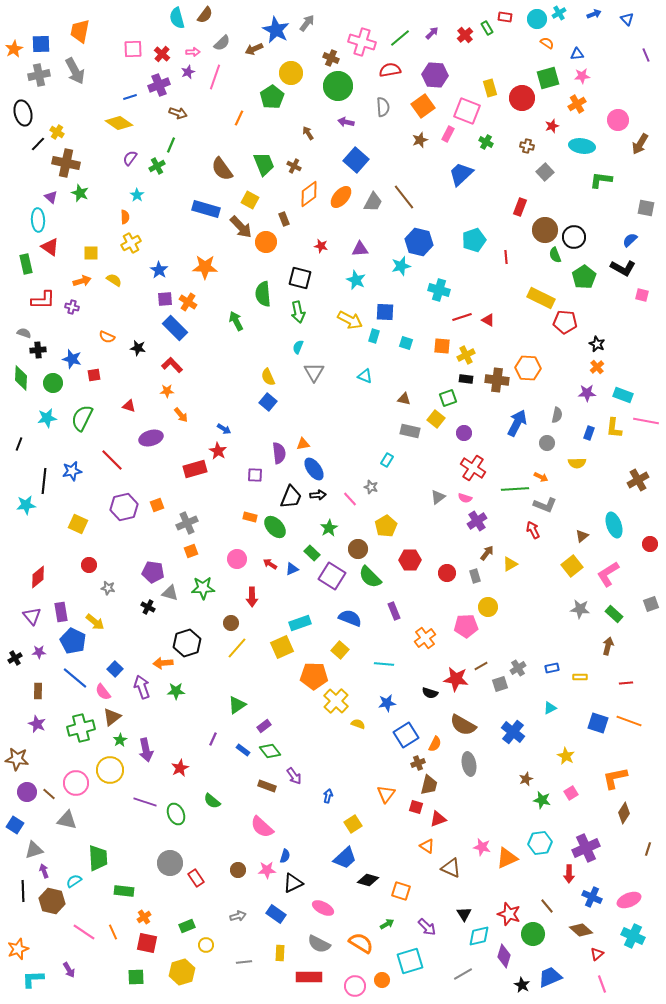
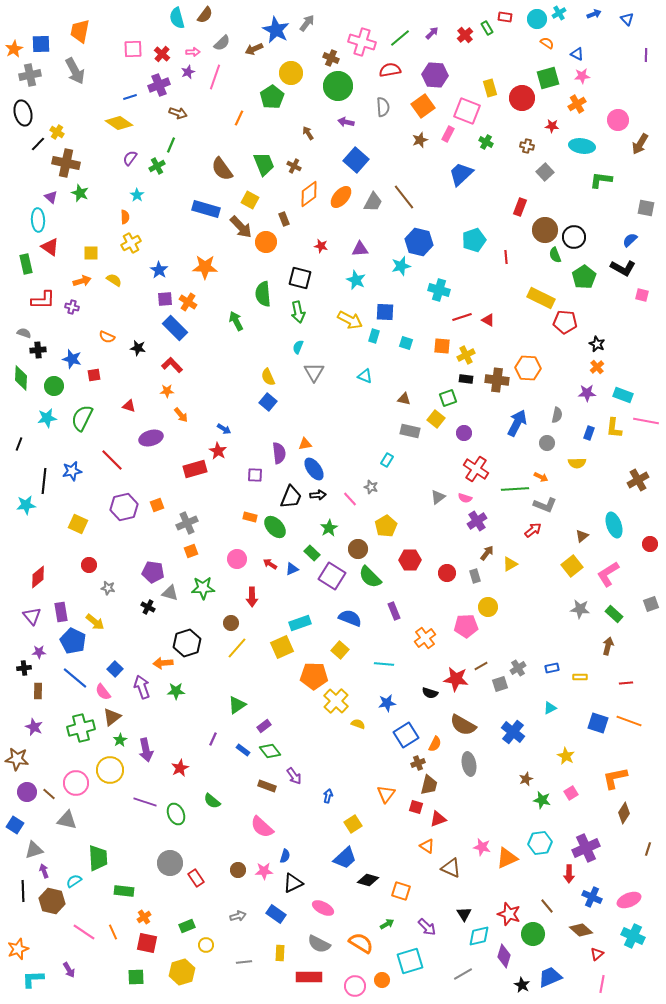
blue triangle at (577, 54): rotated 32 degrees clockwise
purple line at (646, 55): rotated 24 degrees clockwise
gray cross at (39, 75): moved 9 px left
red star at (552, 126): rotated 24 degrees clockwise
green circle at (53, 383): moved 1 px right, 3 px down
orange triangle at (303, 444): moved 2 px right
red cross at (473, 468): moved 3 px right, 1 px down
red arrow at (533, 530): rotated 78 degrees clockwise
black cross at (15, 658): moved 9 px right, 10 px down; rotated 24 degrees clockwise
purple star at (37, 724): moved 3 px left, 3 px down
pink star at (267, 870): moved 3 px left, 1 px down
pink line at (602, 984): rotated 30 degrees clockwise
